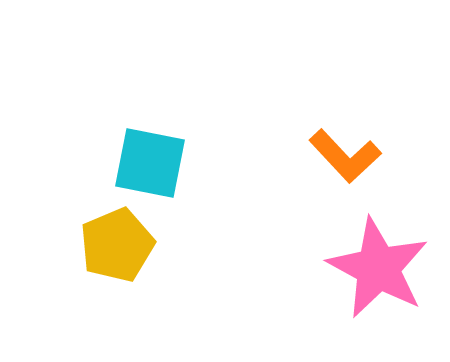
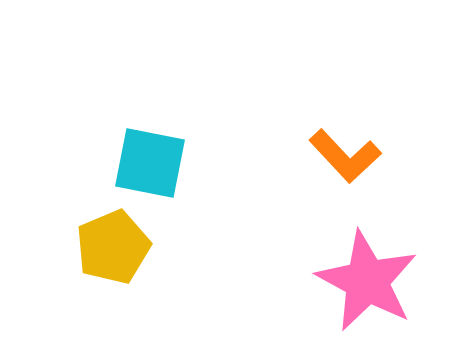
yellow pentagon: moved 4 px left, 2 px down
pink star: moved 11 px left, 13 px down
